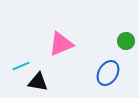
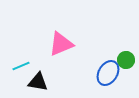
green circle: moved 19 px down
